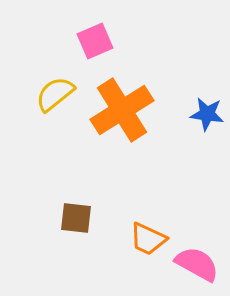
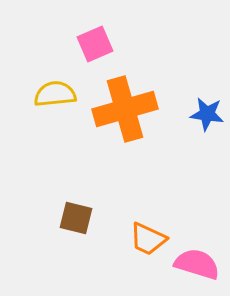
pink square: moved 3 px down
yellow semicircle: rotated 33 degrees clockwise
orange cross: moved 3 px right, 1 px up; rotated 16 degrees clockwise
brown square: rotated 8 degrees clockwise
pink semicircle: rotated 12 degrees counterclockwise
